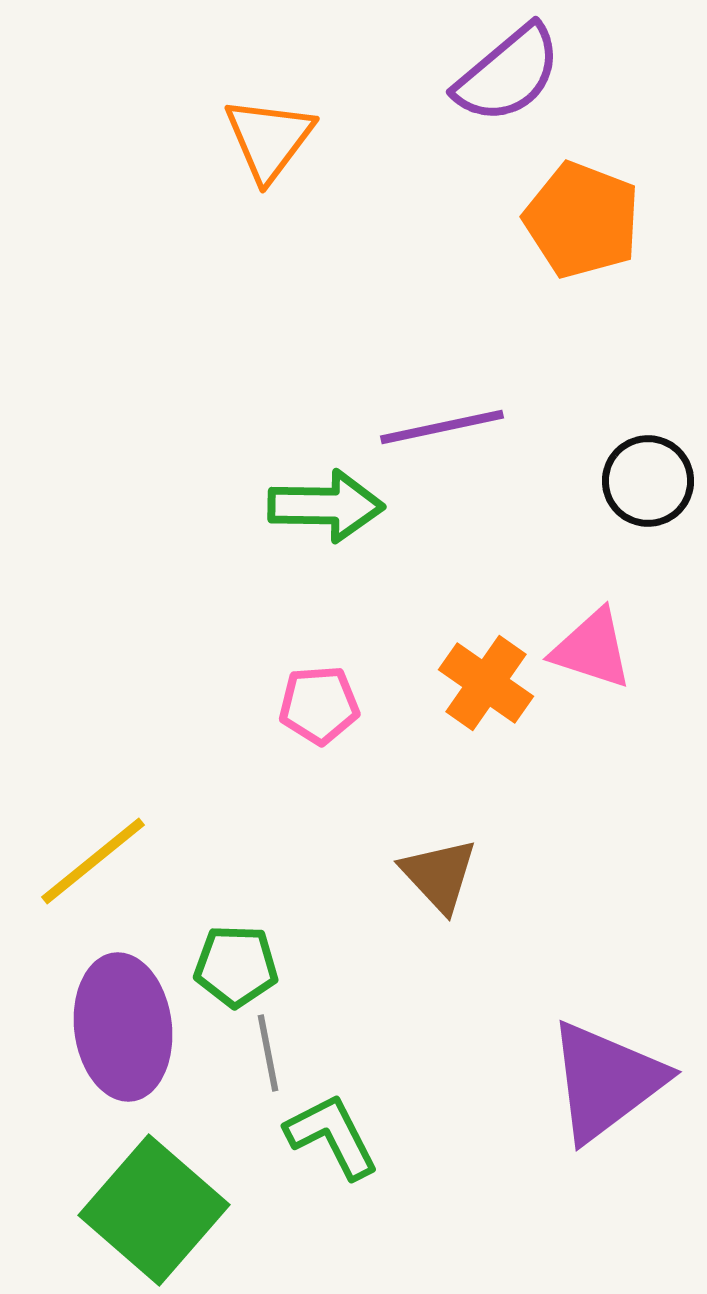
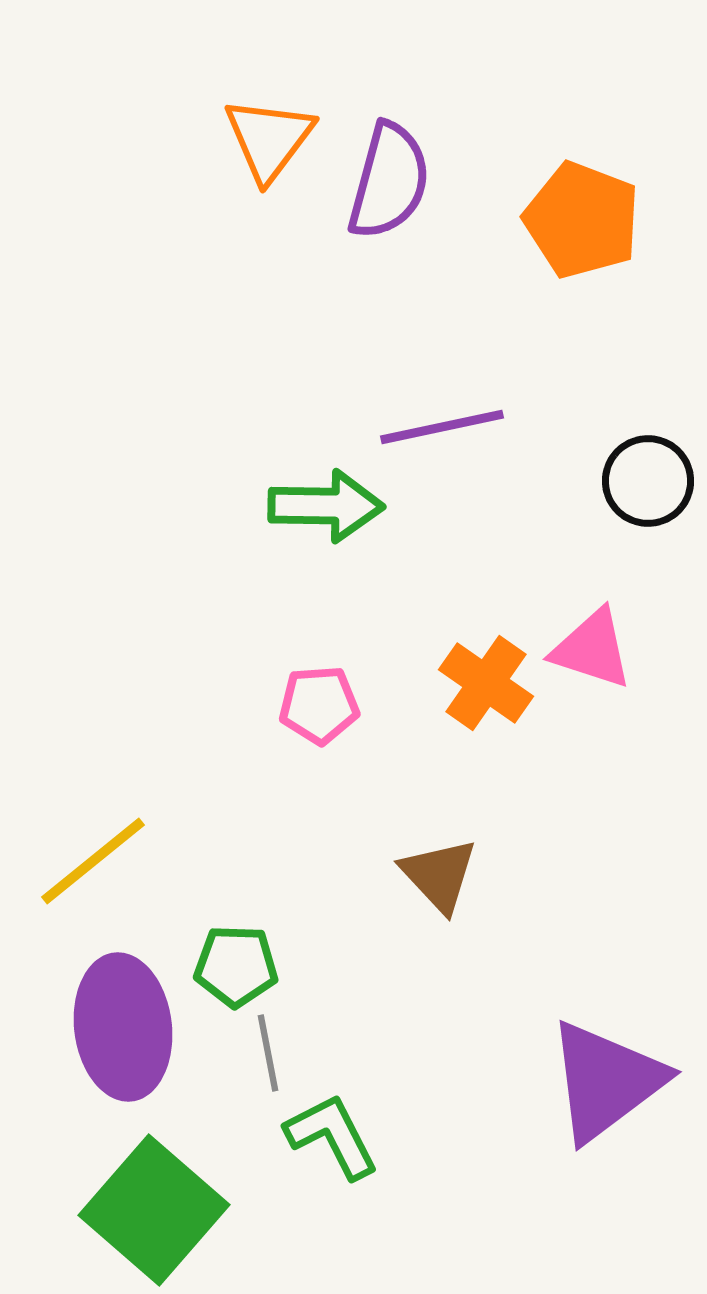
purple semicircle: moved 119 px left, 107 px down; rotated 35 degrees counterclockwise
